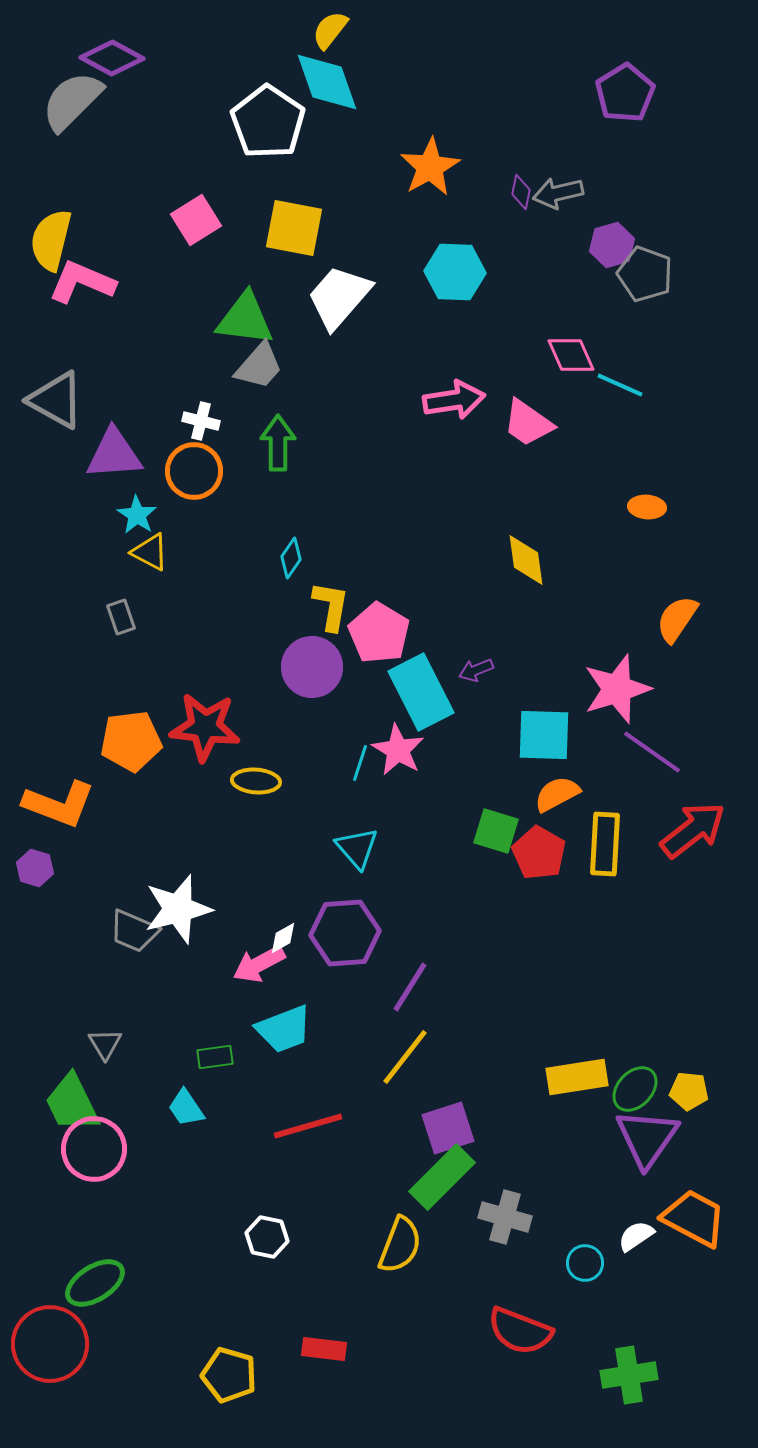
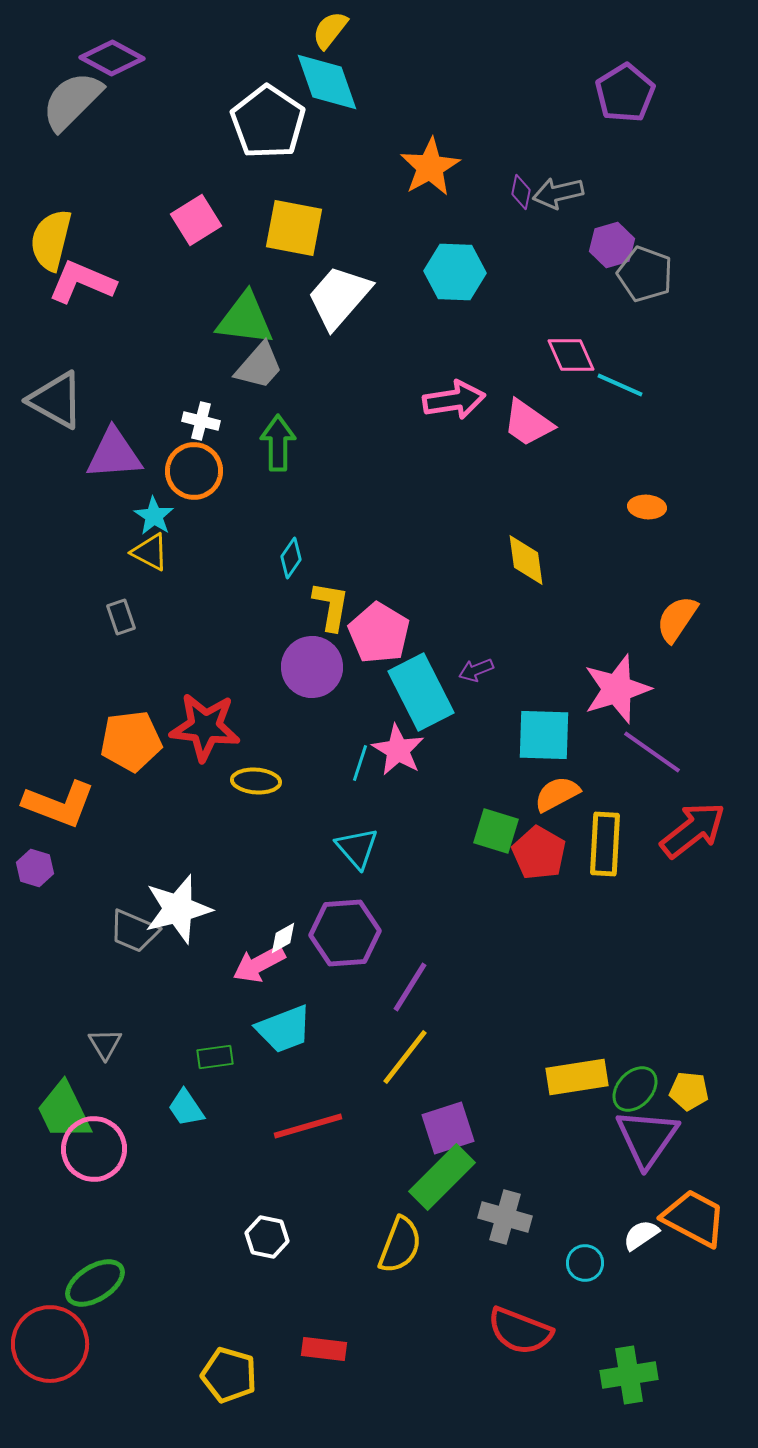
cyan star at (137, 515): moved 17 px right, 1 px down
green trapezoid at (72, 1103): moved 8 px left, 8 px down
white semicircle at (636, 1236): moved 5 px right, 1 px up
